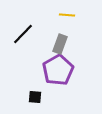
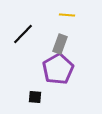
purple pentagon: moved 1 px up
